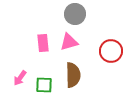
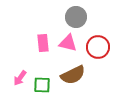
gray circle: moved 1 px right, 3 px down
pink triangle: moved 1 px left, 1 px down; rotated 30 degrees clockwise
red circle: moved 13 px left, 4 px up
brown semicircle: rotated 65 degrees clockwise
green square: moved 2 px left
